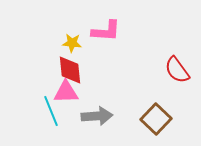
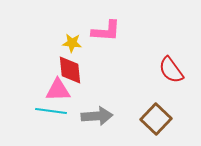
red semicircle: moved 6 px left
pink triangle: moved 8 px left, 2 px up
cyan line: rotated 60 degrees counterclockwise
